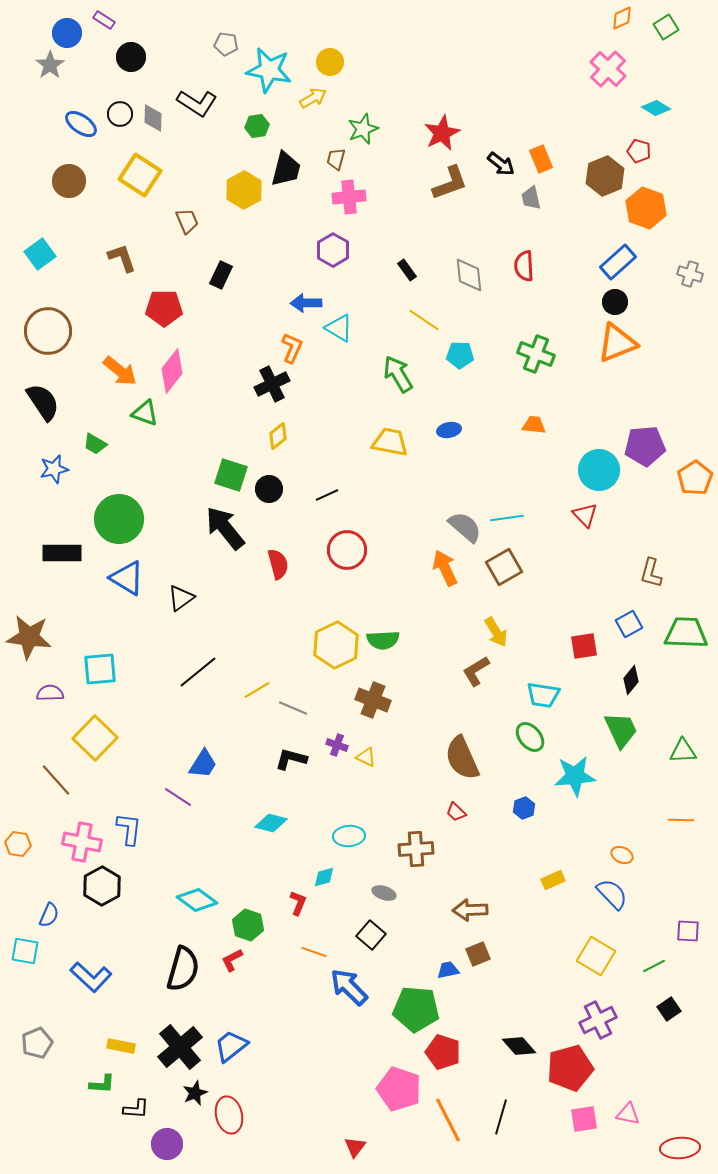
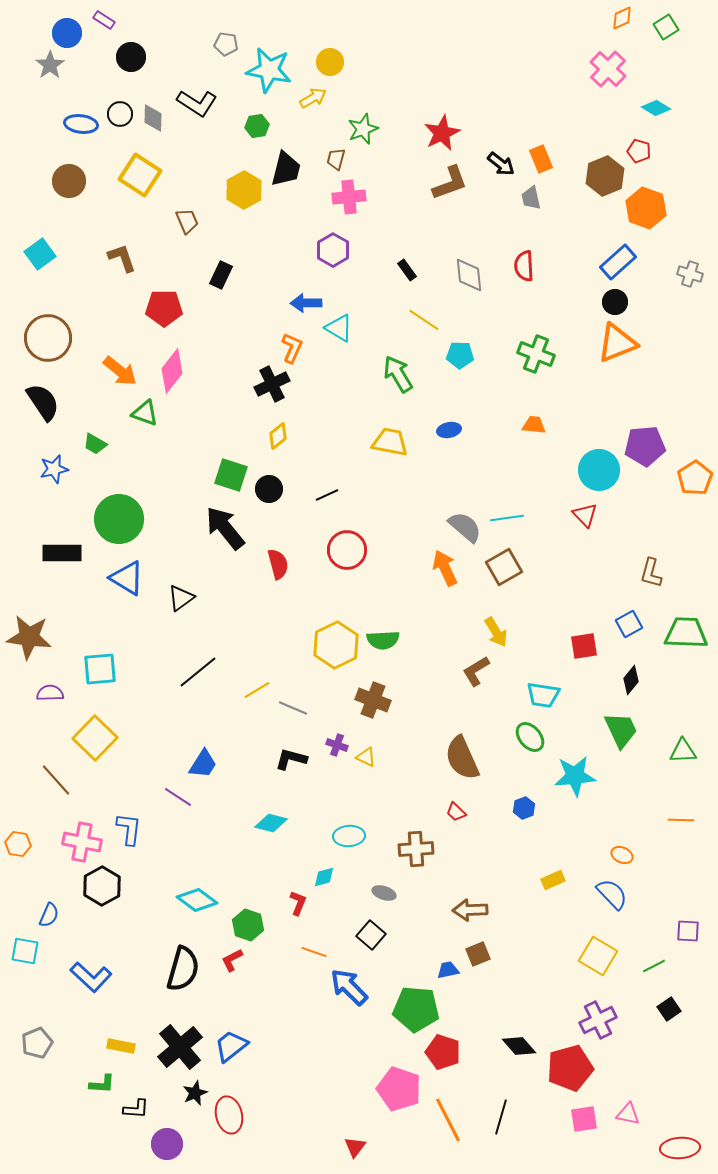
blue ellipse at (81, 124): rotated 28 degrees counterclockwise
brown circle at (48, 331): moved 7 px down
yellow square at (596, 956): moved 2 px right
